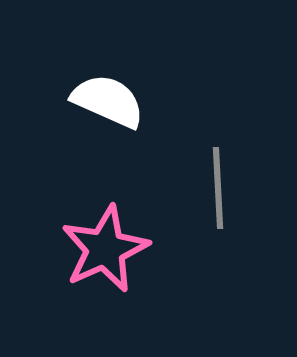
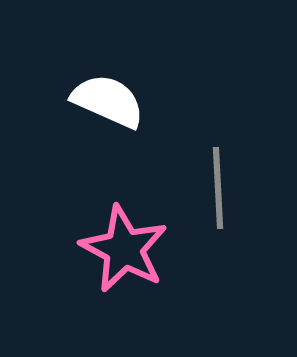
pink star: moved 19 px right; rotated 20 degrees counterclockwise
